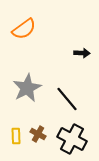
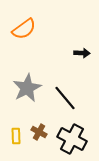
black line: moved 2 px left, 1 px up
brown cross: moved 1 px right, 2 px up
